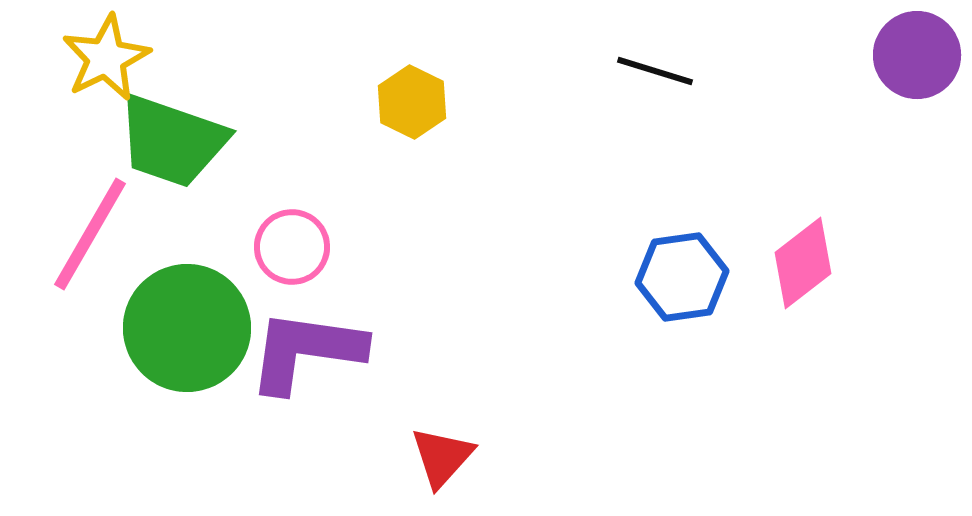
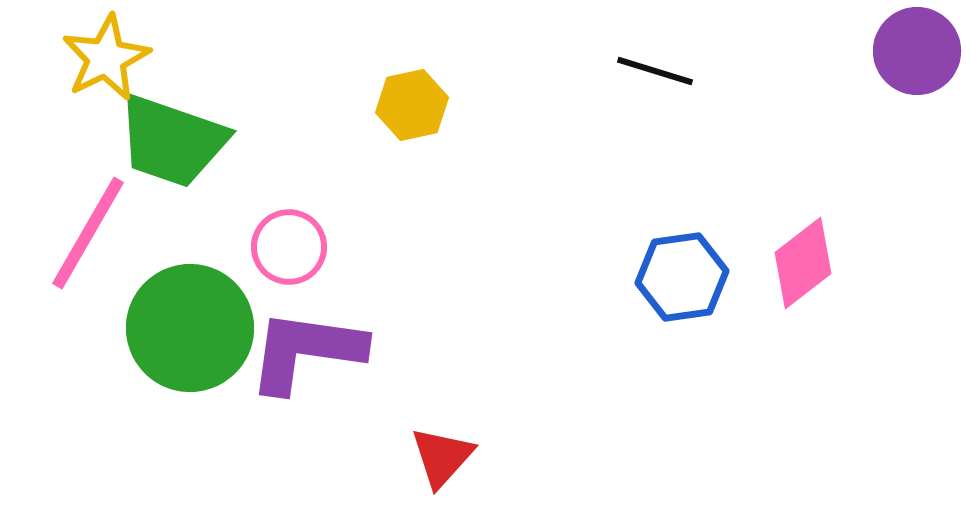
purple circle: moved 4 px up
yellow hexagon: moved 3 px down; rotated 22 degrees clockwise
pink line: moved 2 px left, 1 px up
pink circle: moved 3 px left
green circle: moved 3 px right
